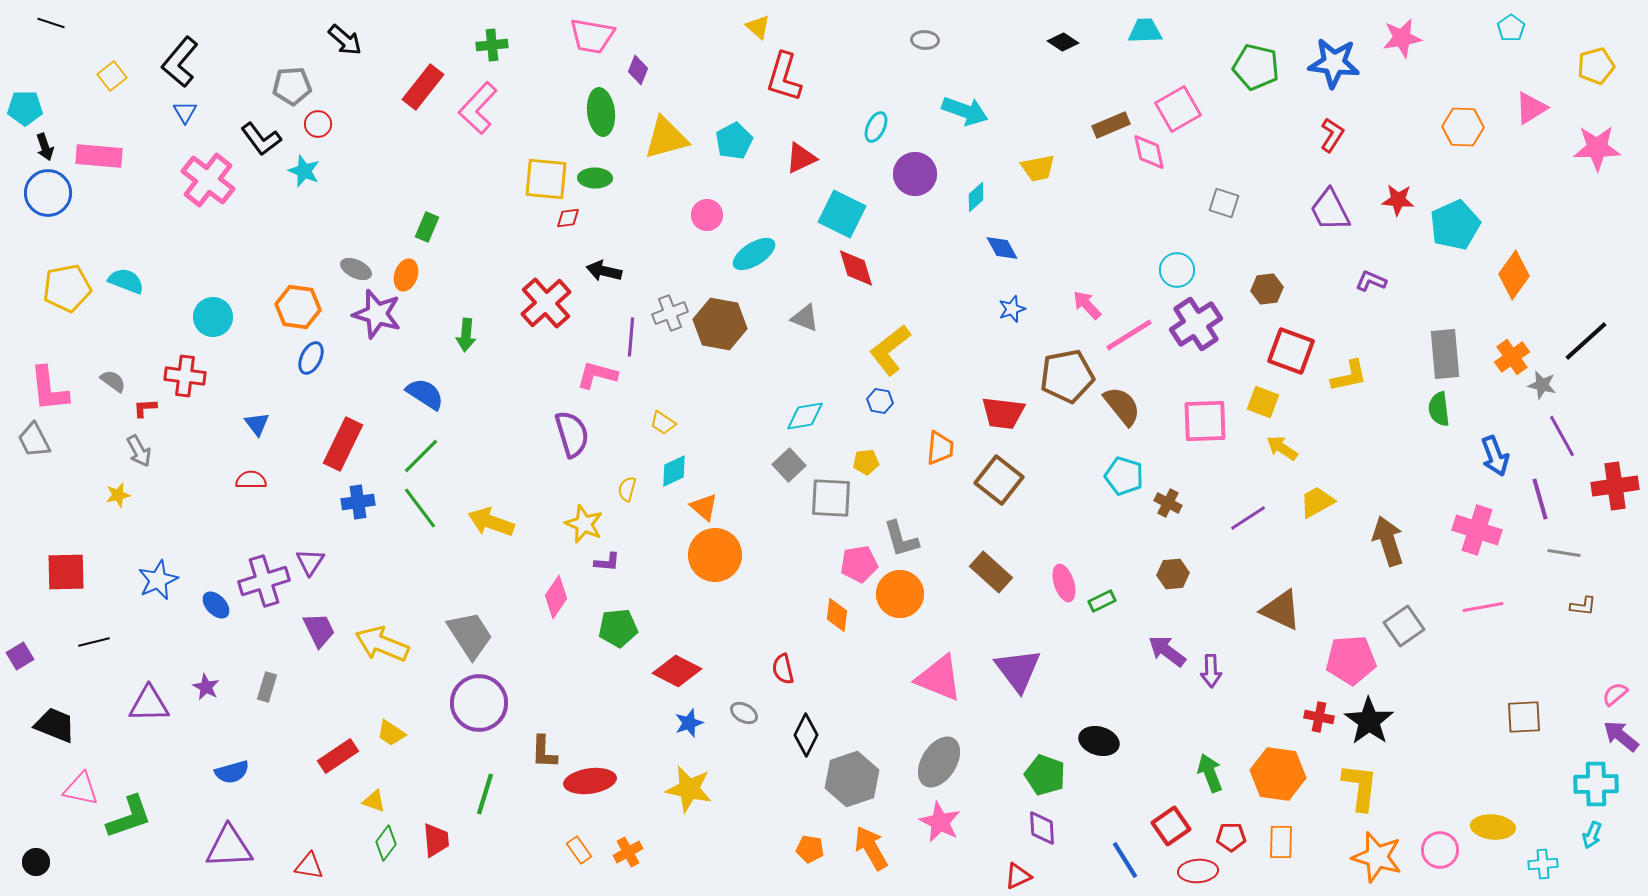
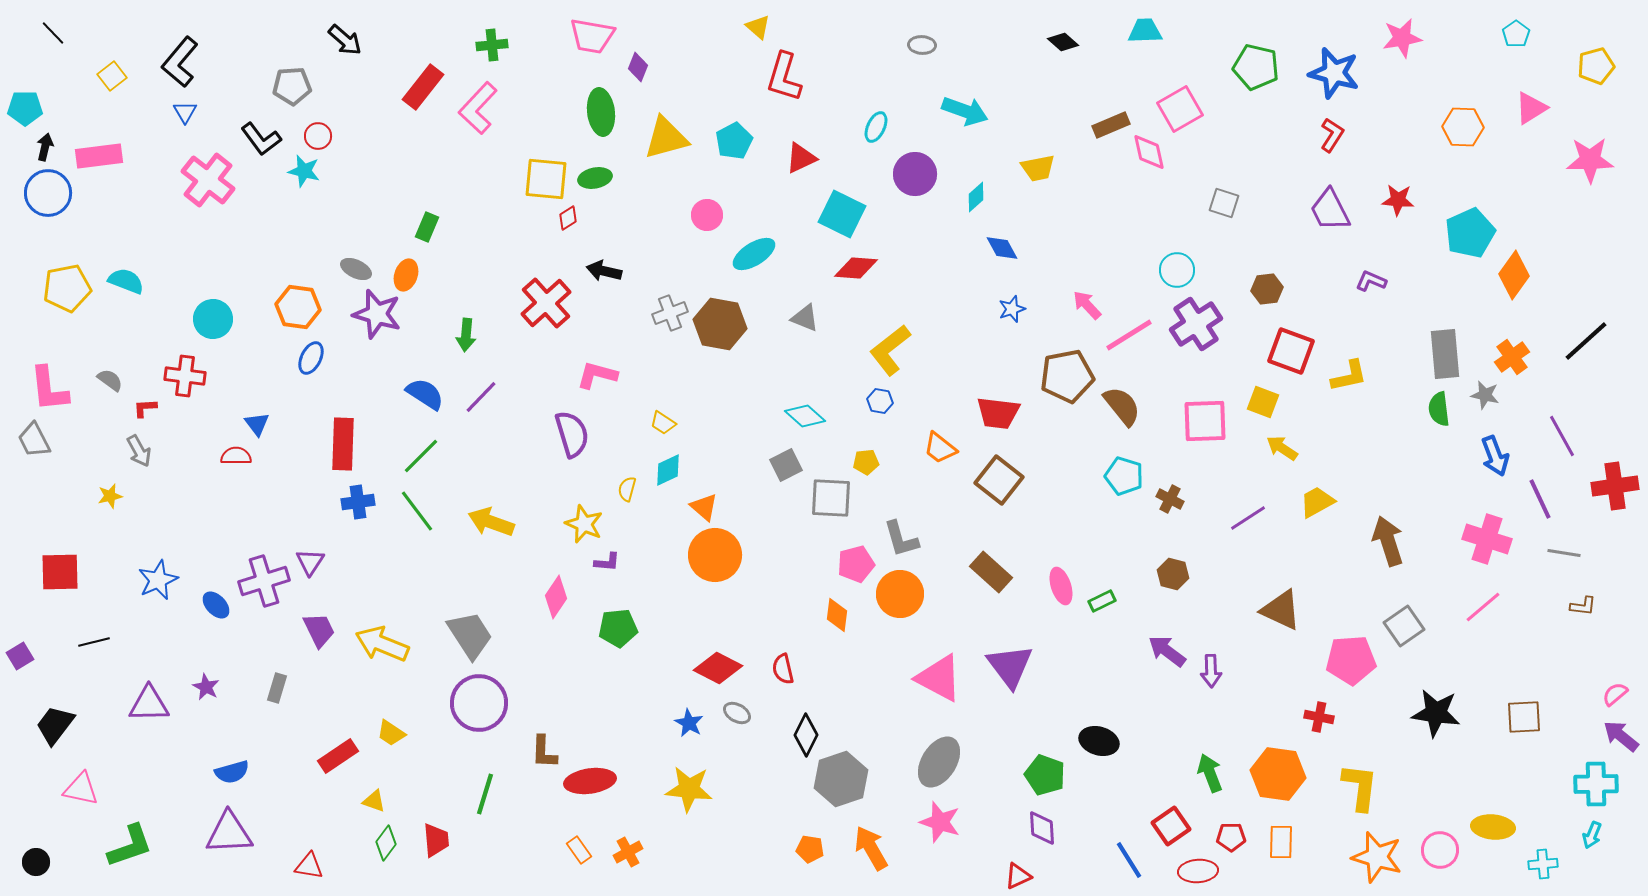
black line at (51, 23): moved 2 px right, 10 px down; rotated 28 degrees clockwise
cyan pentagon at (1511, 28): moved 5 px right, 6 px down
gray ellipse at (925, 40): moved 3 px left, 5 px down
black diamond at (1063, 42): rotated 8 degrees clockwise
blue star at (1334, 63): moved 10 px down; rotated 9 degrees clockwise
purple diamond at (638, 70): moved 3 px up
pink square at (1178, 109): moved 2 px right
red circle at (318, 124): moved 12 px down
black arrow at (45, 147): rotated 148 degrees counterclockwise
pink star at (1597, 148): moved 7 px left, 12 px down
pink rectangle at (99, 156): rotated 12 degrees counterclockwise
cyan star at (304, 171): rotated 8 degrees counterclockwise
green ellipse at (595, 178): rotated 12 degrees counterclockwise
red diamond at (568, 218): rotated 25 degrees counterclockwise
cyan pentagon at (1455, 225): moved 15 px right, 8 px down
red diamond at (856, 268): rotated 69 degrees counterclockwise
cyan circle at (213, 317): moved 2 px down
purple line at (631, 337): moved 150 px left, 60 px down; rotated 39 degrees clockwise
gray semicircle at (113, 381): moved 3 px left, 1 px up
gray star at (1542, 385): moved 57 px left, 10 px down
red trapezoid at (1003, 413): moved 5 px left
cyan diamond at (805, 416): rotated 51 degrees clockwise
red rectangle at (343, 444): rotated 24 degrees counterclockwise
orange trapezoid at (940, 448): rotated 123 degrees clockwise
gray square at (789, 465): moved 3 px left; rotated 16 degrees clockwise
cyan diamond at (674, 471): moved 6 px left, 1 px up
red semicircle at (251, 480): moved 15 px left, 24 px up
yellow star at (118, 495): moved 8 px left, 1 px down
purple line at (1540, 499): rotated 9 degrees counterclockwise
brown cross at (1168, 503): moved 2 px right, 4 px up
green line at (420, 508): moved 3 px left, 3 px down
pink cross at (1477, 530): moved 10 px right, 9 px down
pink pentagon at (859, 564): moved 3 px left; rotated 6 degrees counterclockwise
red square at (66, 572): moved 6 px left
brown hexagon at (1173, 574): rotated 20 degrees clockwise
pink ellipse at (1064, 583): moved 3 px left, 3 px down
pink line at (1483, 607): rotated 30 degrees counterclockwise
purple triangle at (1018, 670): moved 8 px left, 4 px up
red diamond at (677, 671): moved 41 px right, 3 px up
pink triangle at (939, 678): rotated 6 degrees clockwise
gray rectangle at (267, 687): moved 10 px right, 1 px down
gray ellipse at (744, 713): moved 7 px left
black star at (1369, 721): moved 67 px right, 8 px up; rotated 27 degrees counterclockwise
blue star at (689, 723): rotated 24 degrees counterclockwise
black trapezoid at (55, 725): rotated 75 degrees counterclockwise
gray hexagon at (852, 779): moved 11 px left
yellow star at (689, 789): rotated 6 degrees counterclockwise
green L-shape at (129, 817): moved 1 px right, 29 px down
pink star at (940, 822): rotated 9 degrees counterclockwise
purple triangle at (229, 847): moved 14 px up
blue line at (1125, 860): moved 4 px right
